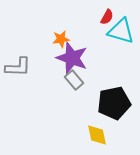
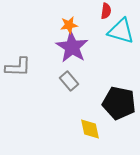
red semicircle: moved 1 px left, 6 px up; rotated 21 degrees counterclockwise
orange star: moved 8 px right, 14 px up
purple star: moved 11 px up; rotated 12 degrees clockwise
gray rectangle: moved 5 px left, 1 px down
black pentagon: moved 5 px right; rotated 24 degrees clockwise
yellow diamond: moved 7 px left, 6 px up
